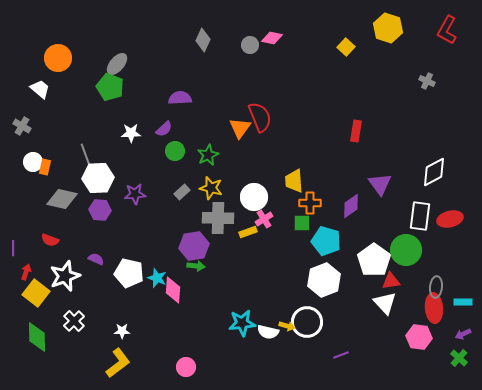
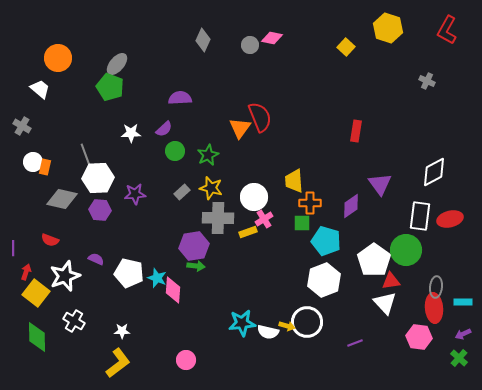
white cross at (74, 321): rotated 15 degrees counterclockwise
purple line at (341, 355): moved 14 px right, 12 px up
pink circle at (186, 367): moved 7 px up
